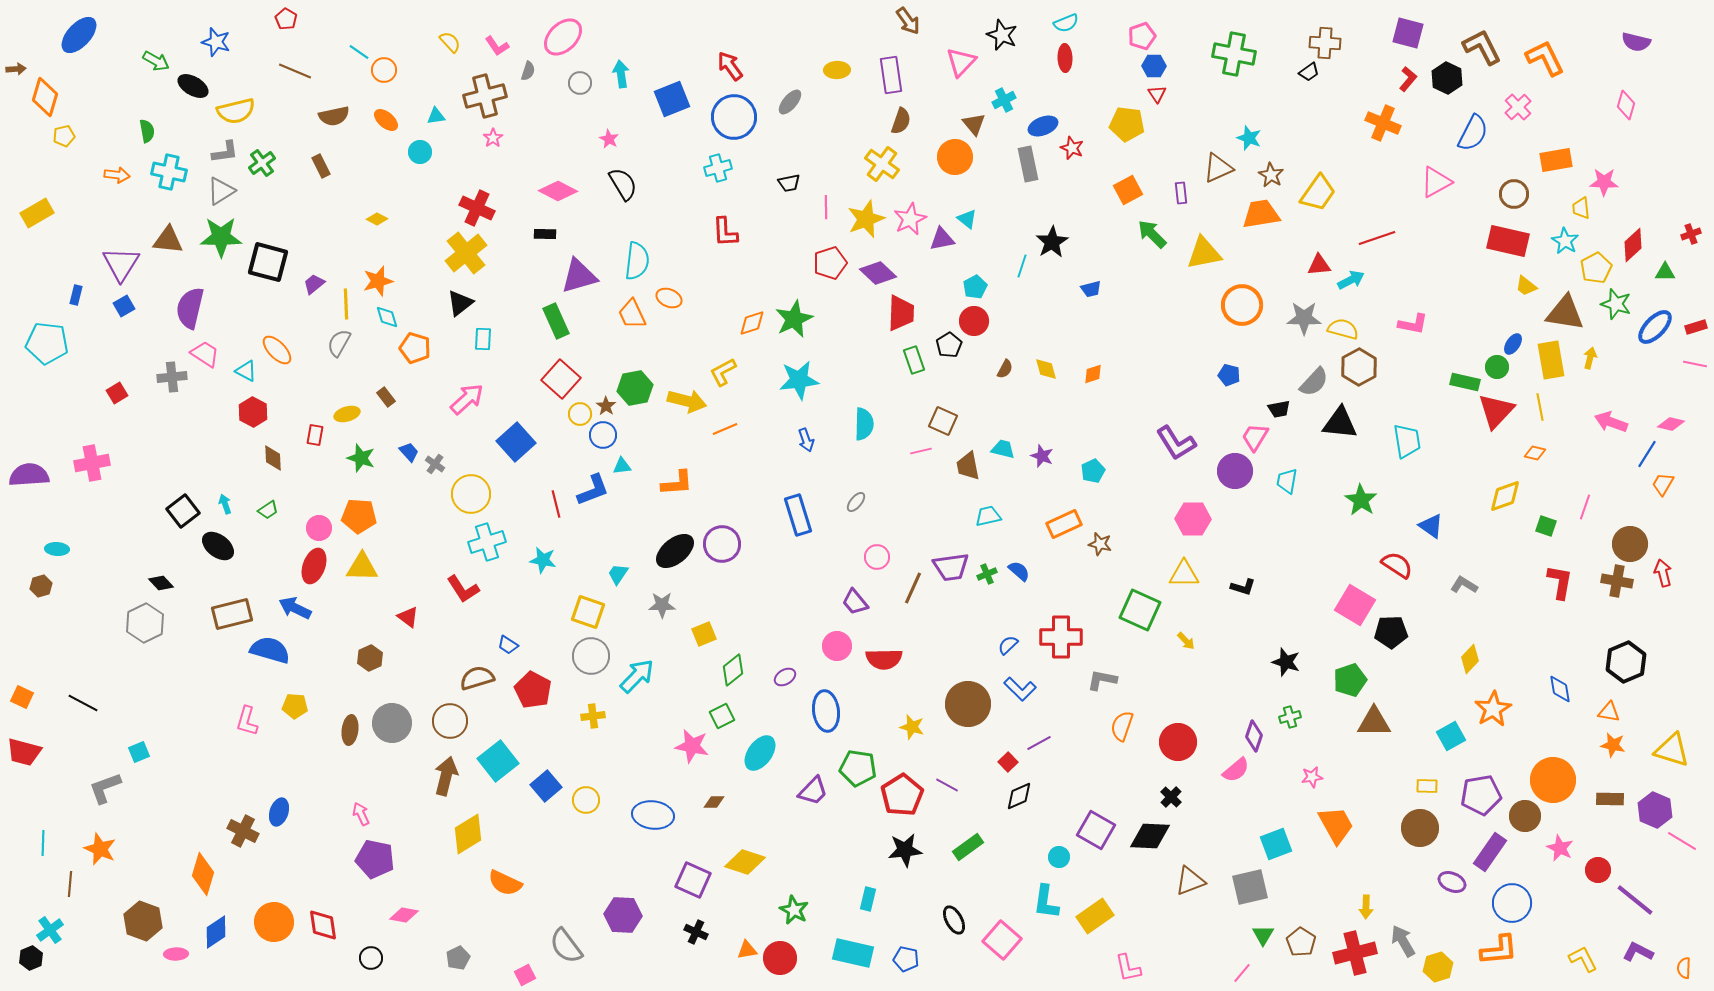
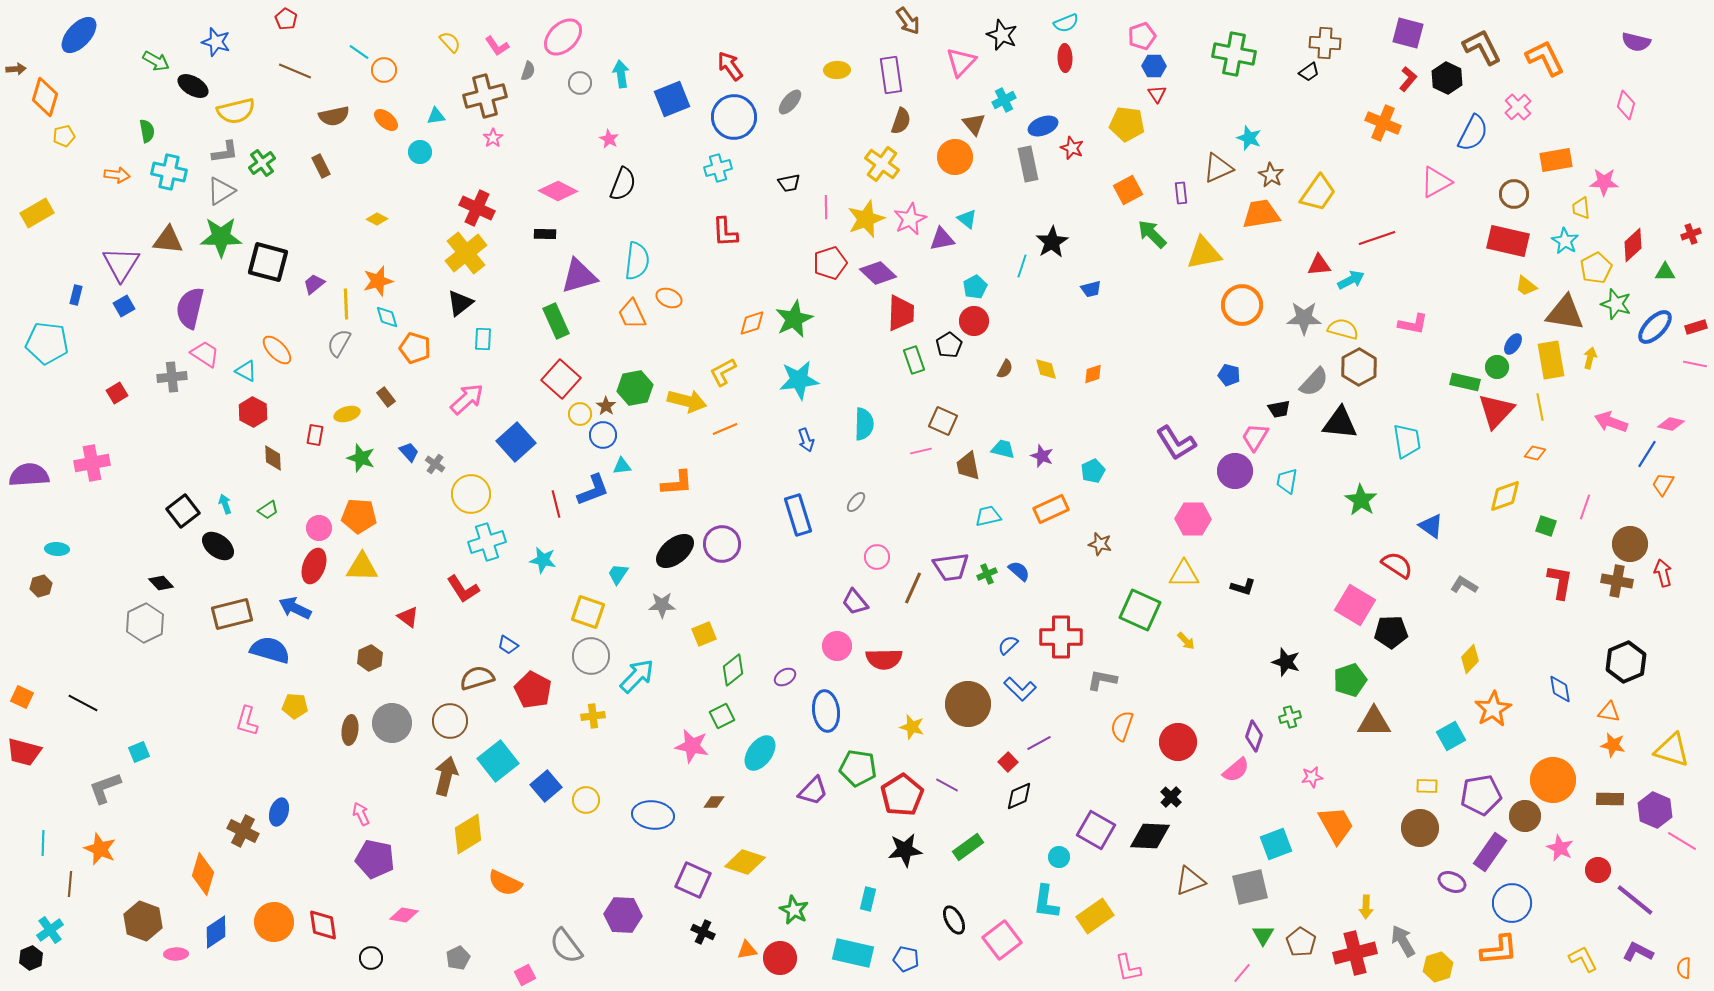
black semicircle at (623, 184): rotated 52 degrees clockwise
orange rectangle at (1064, 524): moved 13 px left, 15 px up
black cross at (696, 932): moved 7 px right
pink square at (1002, 940): rotated 12 degrees clockwise
